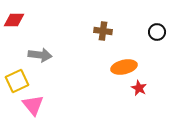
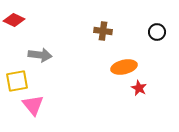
red diamond: rotated 25 degrees clockwise
yellow square: rotated 15 degrees clockwise
